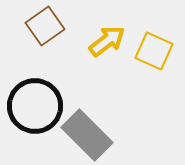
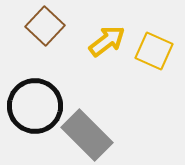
brown square: rotated 12 degrees counterclockwise
